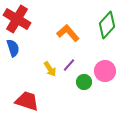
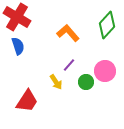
red cross: moved 2 px up
blue semicircle: moved 5 px right, 2 px up
yellow arrow: moved 6 px right, 13 px down
green circle: moved 2 px right
red trapezoid: rotated 105 degrees clockwise
